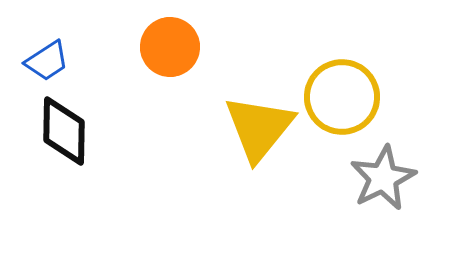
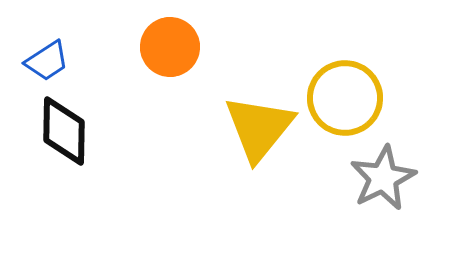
yellow circle: moved 3 px right, 1 px down
